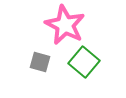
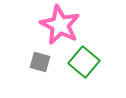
pink star: moved 5 px left
